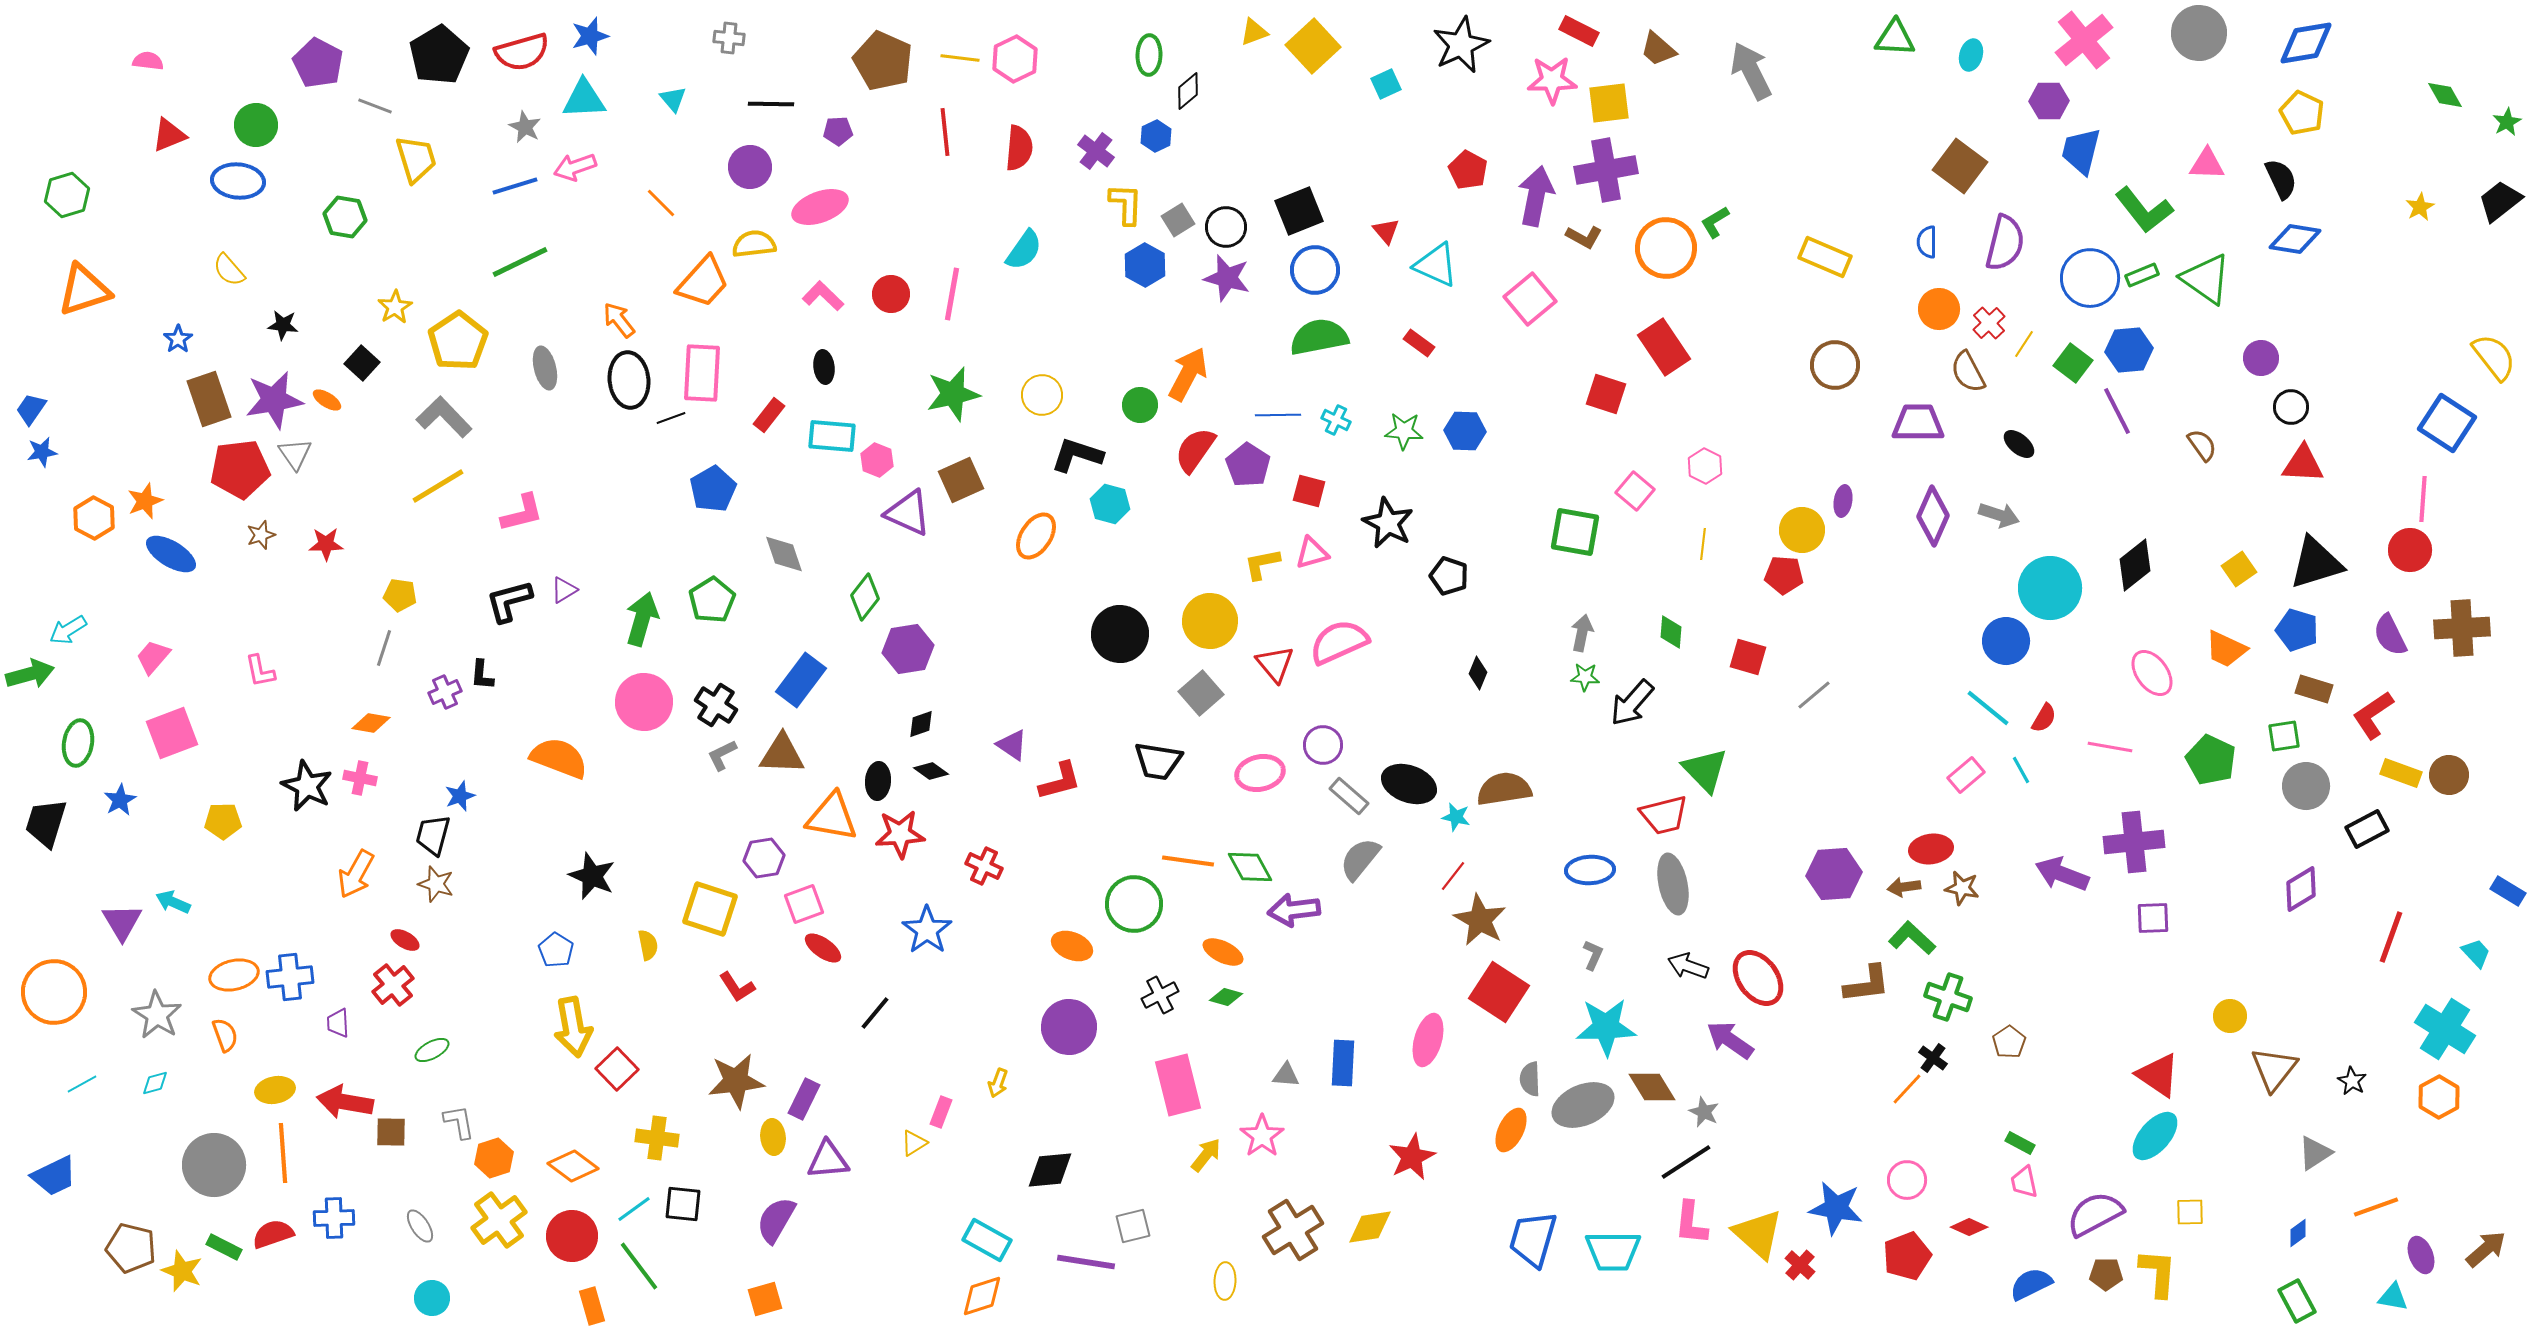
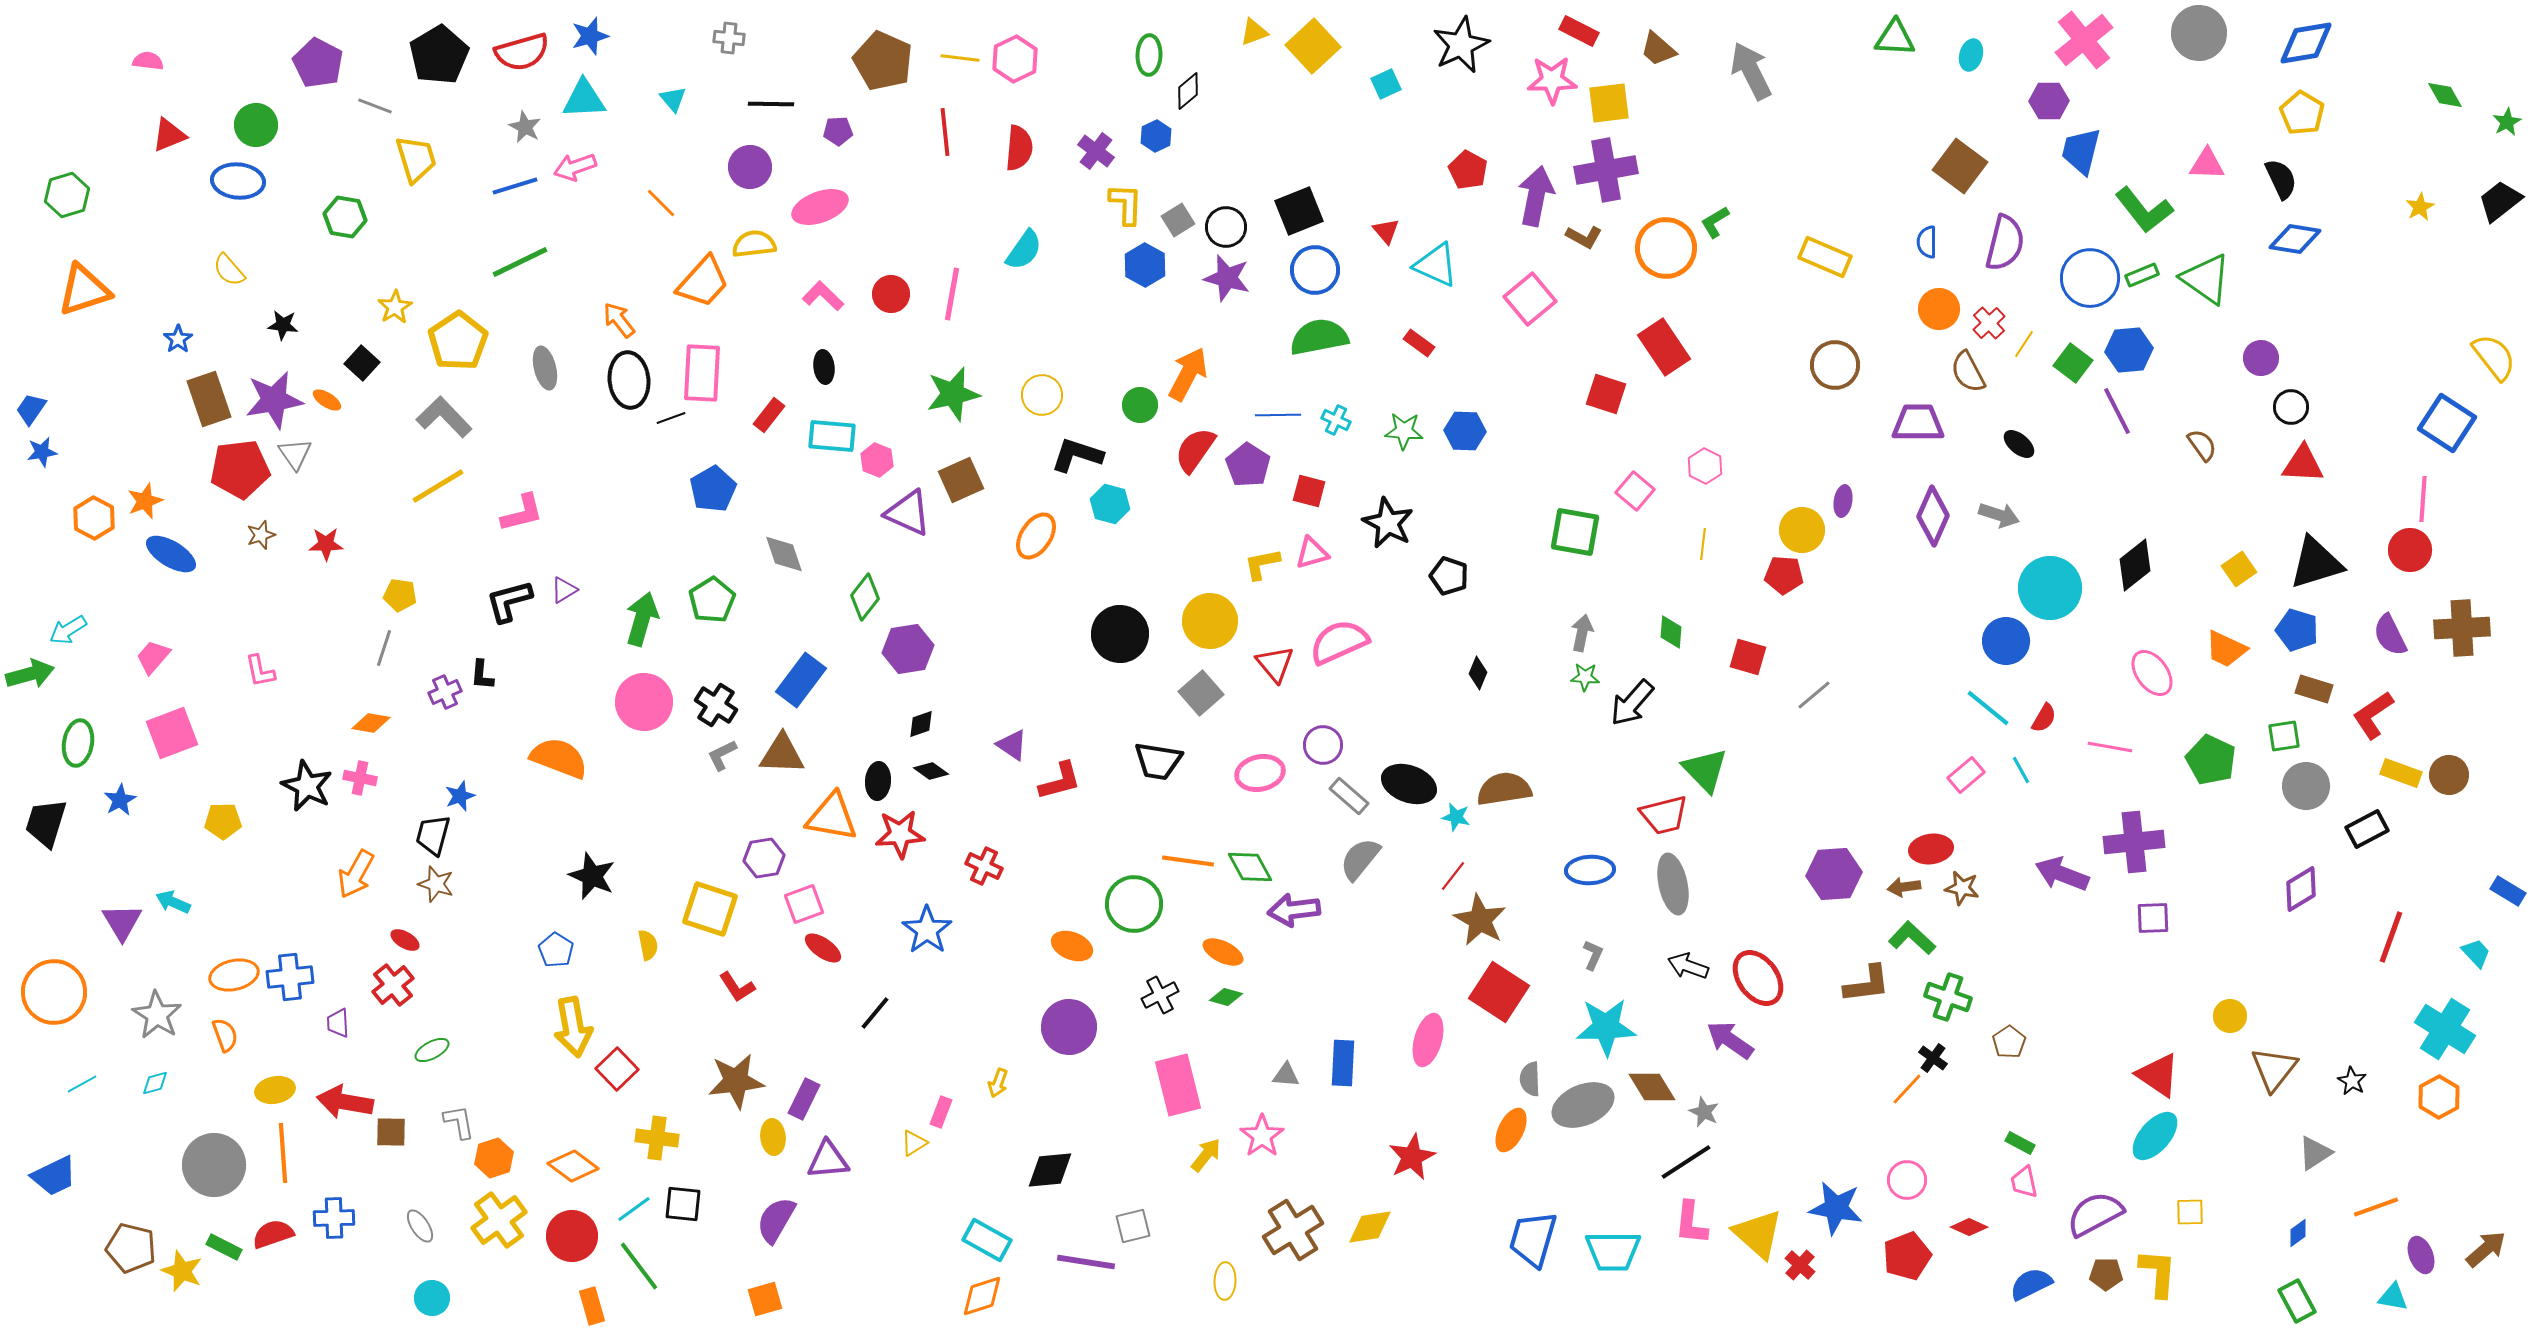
yellow pentagon at (2302, 113): rotated 6 degrees clockwise
